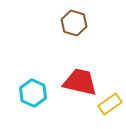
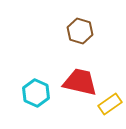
brown hexagon: moved 6 px right, 8 px down
cyan hexagon: moved 3 px right
